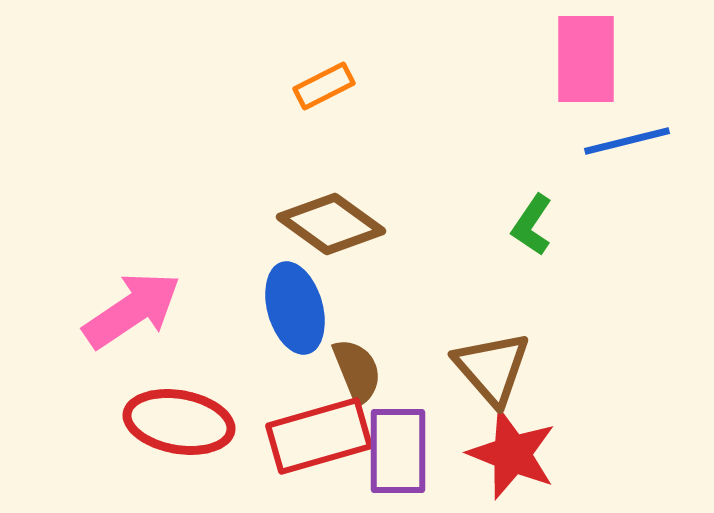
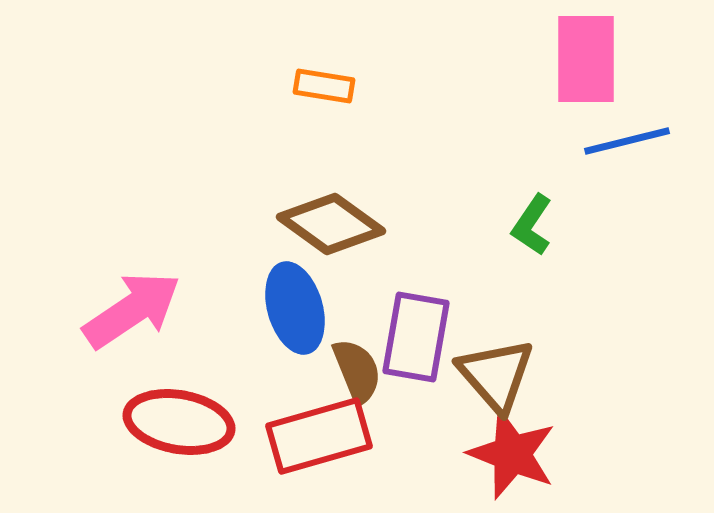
orange rectangle: rotated 36 degrees clockwise
brown triangle: moved 4 px right, 7 px down
purple rectangle: moved 18 px right, 114 px up; rotated 10 degrees clockwise
